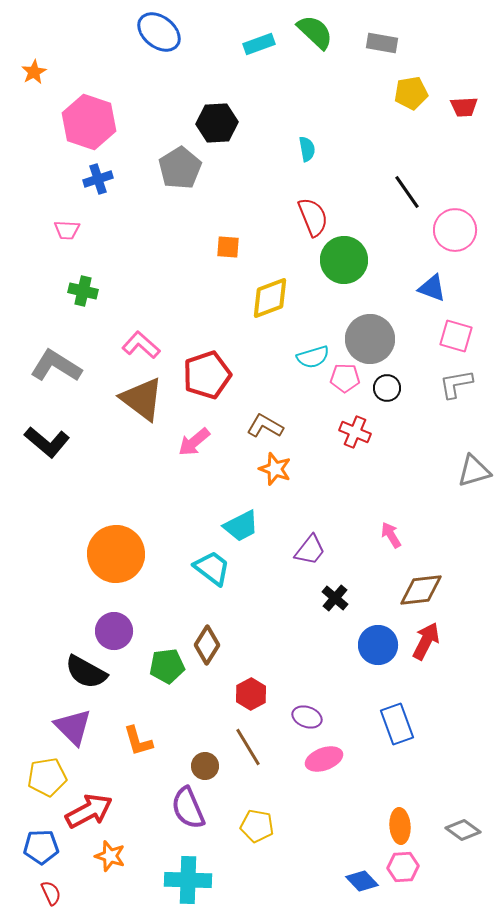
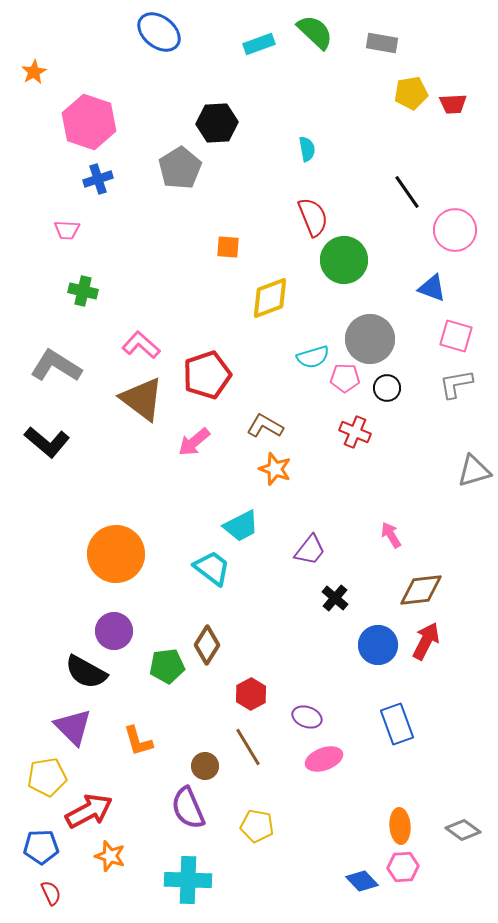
red trapezoid at (464, 107): moved 11 px left, 3 px up
